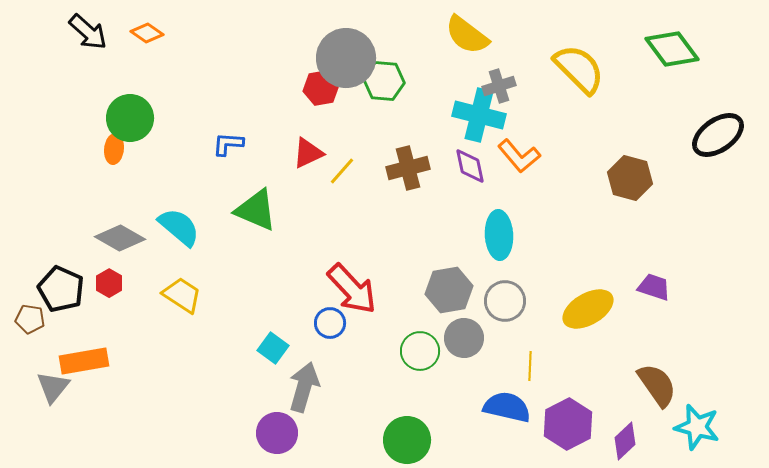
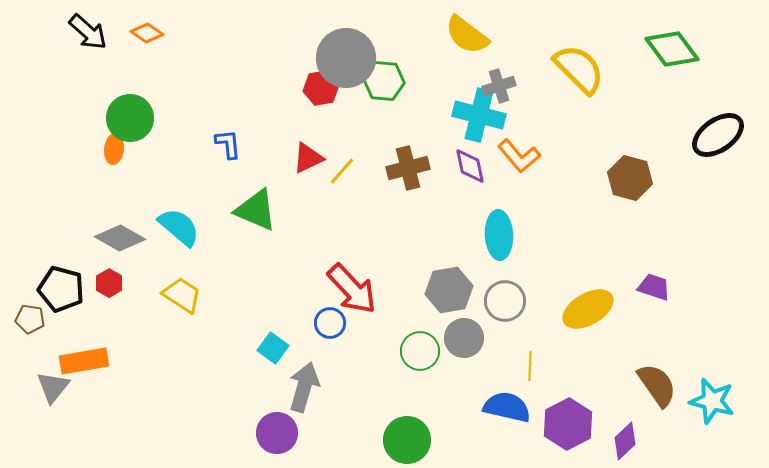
blue L-shape at (228, 144): rotated 80 degrees clockwise
red triangle at (308, 153): moved 5 px down
black pentagon at (61, 289): rotated 9 degrees counterclockwise
cyan star at (697, 427): moved 15 px right, 26 px up
